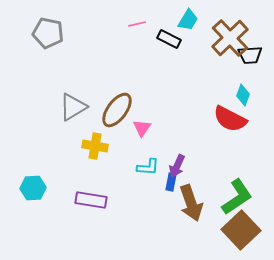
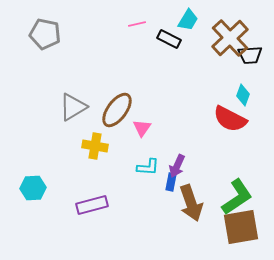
gray pentagon: moved 3 px left, 1 px down
purple rectangle: moved 1 px right, 5 px down; rotated 24 degrees counterclockwise
brown square: moved 3 px up; rotated 33 degrees clockwise
